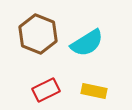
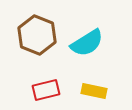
brown hexagon: moved 1 px left, 1 px down
red rectangle: rotated 12 degrees clockwise
